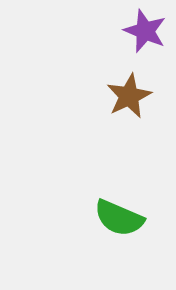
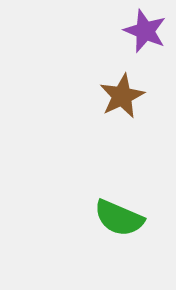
brown star: moved 7 px left
